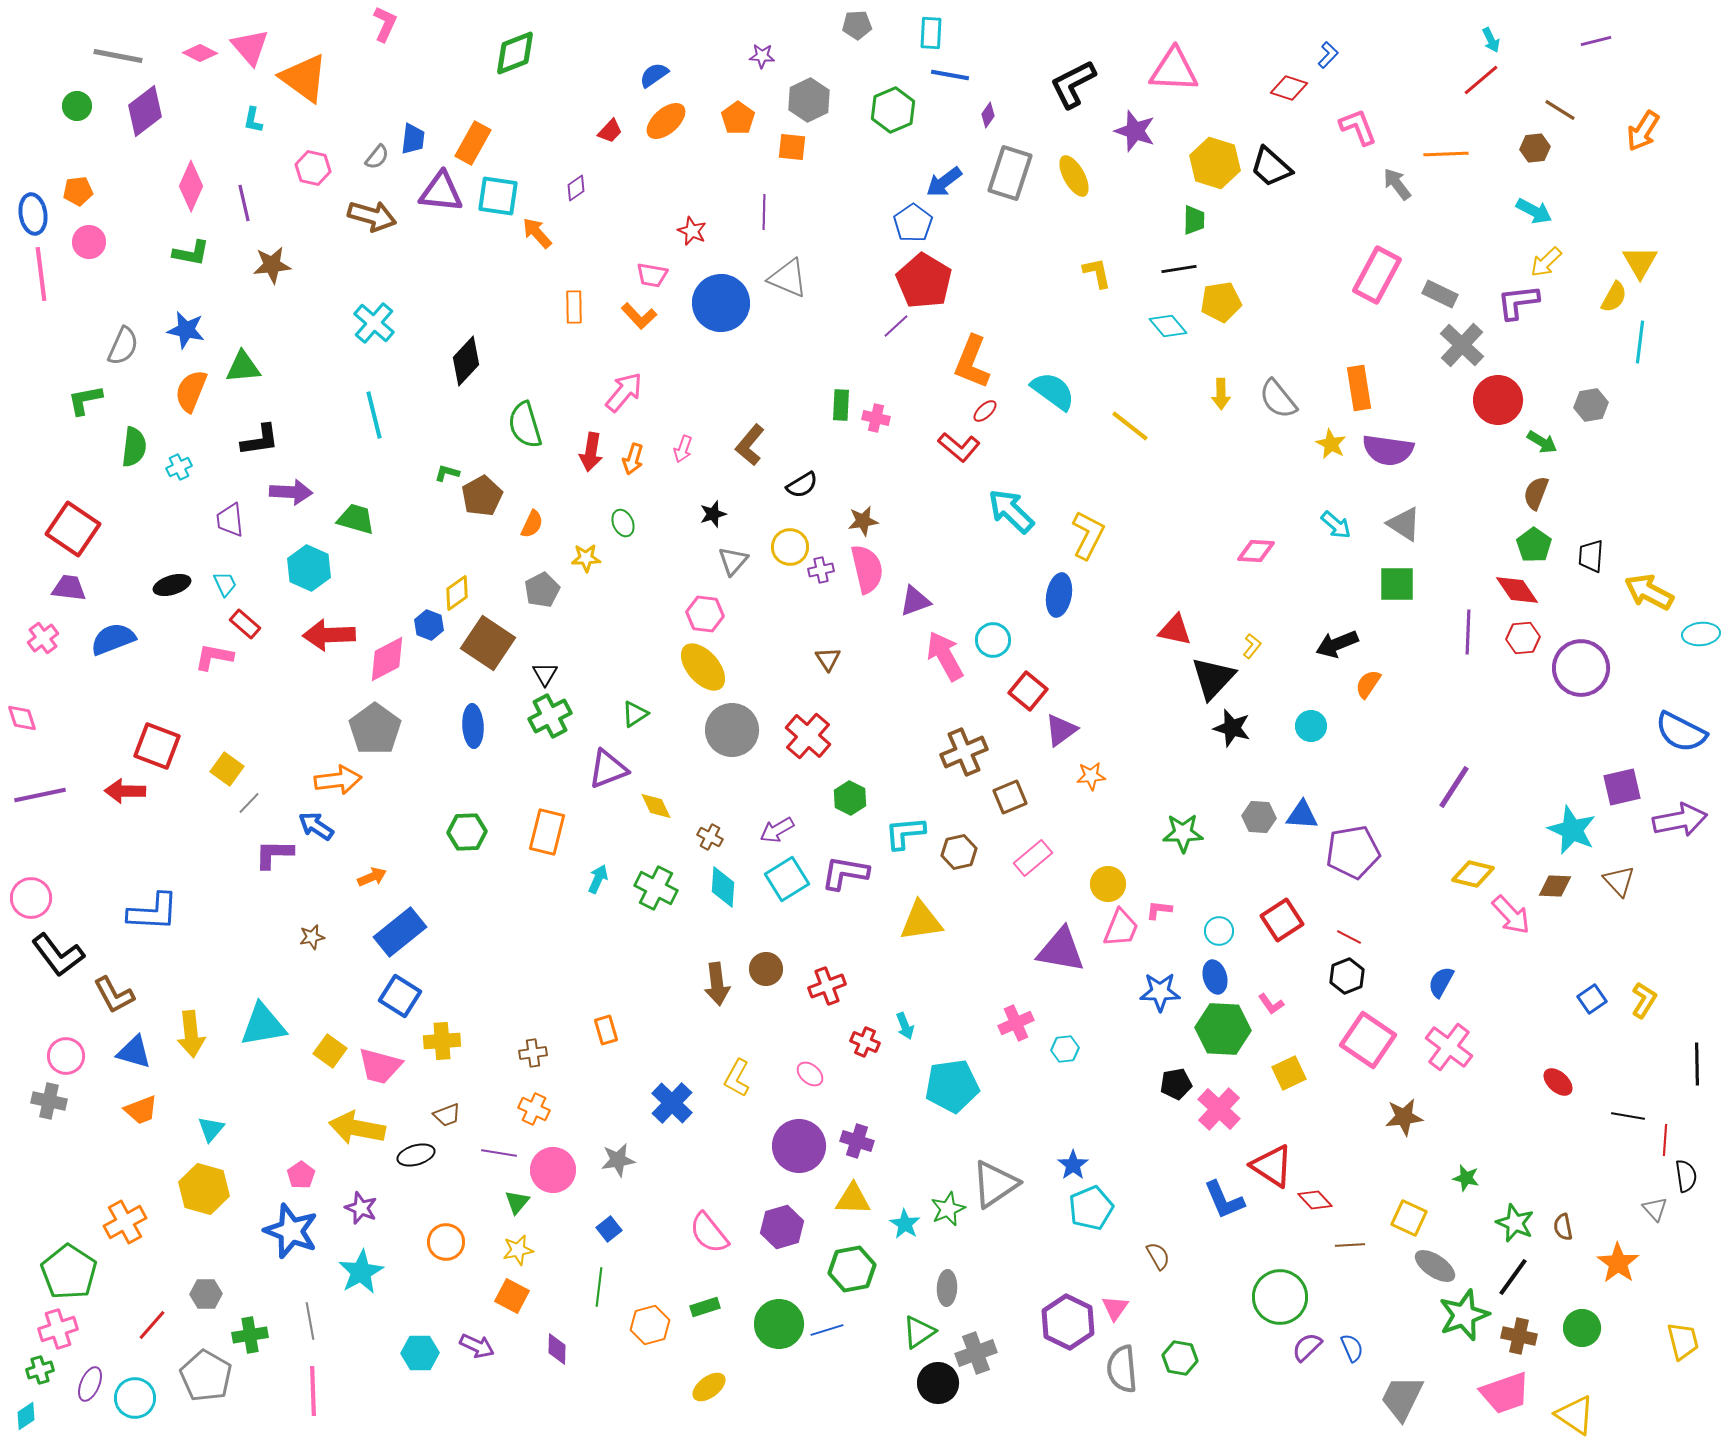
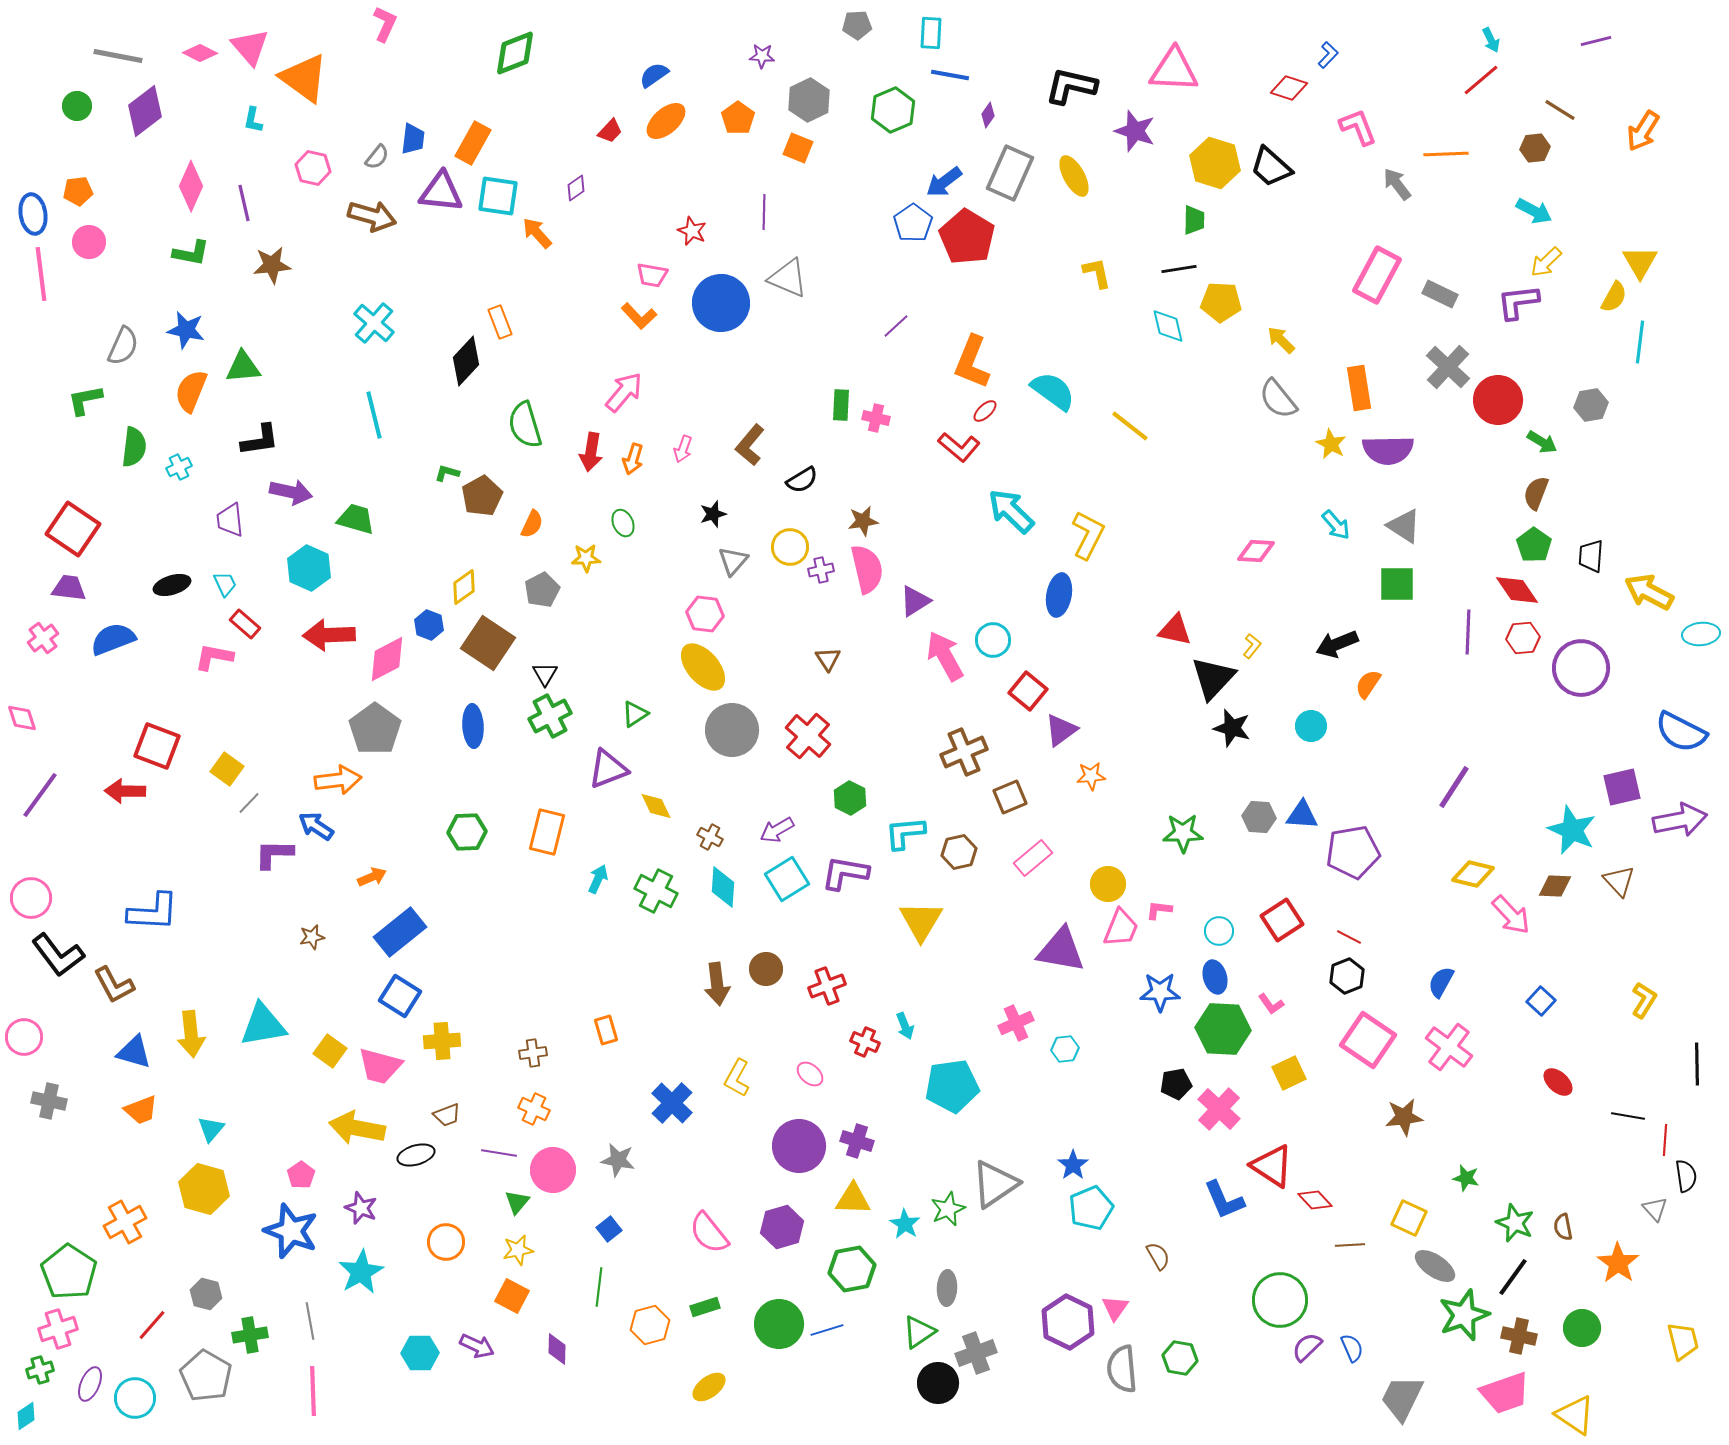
black L-shape at (1073, 84): moved 2 px left, 2 px down; rotated 40 degrees clockwise
orange square at (792, 147): moved 6 px right, 1 px down; rotated 16 degrees clockwise
gray rectangle at (1010, 173): rotated 6 degrees clockwise
red pentagon at (924, 281): moved 43 px right, 44 px up
yellow pentagon at (1221, 302): rotated 12 degrees clockwise
orange rectangle at (574, 307): moved 74 px left, 15 px down; rotated 20 degrees counterclockwise
cyan diamond at (1168, 326): rotated 27 degrees clockwise
gray cross at (1462, 345): moved 14 px left, 22 px down
yellow arrow at (1221, 394): moved 60 px right, 54 px up; rotated 136 degrees clockwise
purple semicircle at (1388, 450): rotated 9 degrees counterclockwise
black semicircle at (802, 485): moved 5 px up
purple arrow at (291, 492): rotated 9 degrees clockwise
gray triangle at (1404, 524): moved 2 px down
cyan arrow at (1336, 525): rotated 8 degrees clockwise
yellow diamond at (457, 593): moved 7 px right, 6 px up
purple triangle at (915, 601): rotated 12 degrees counterclockwise
purple line at (40, 795): rotated 42 degrees counterclockwise
green cross at (656, 888): moved 3 px down
yellow triangle at (921, 921): rotated 51 degrees counterclockwise
brown L-shape at (114, 995): moved 10 px up
blue square at (1592, 999): moved 51 px left, 2 px down; rotated 12 degrees counterclockwise
pink circle at (66, 1056): moved 42 px left, 19 px up
gray star at (618, 1160): rotated 20 degrees clockwise
gray hexagon at (206, 1294): rotated 16 degrees clockwise
green circle at (1280, 1297): moved 3 px down
